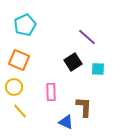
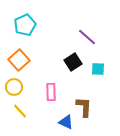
orange square: rotated 25 degrees clockwise
